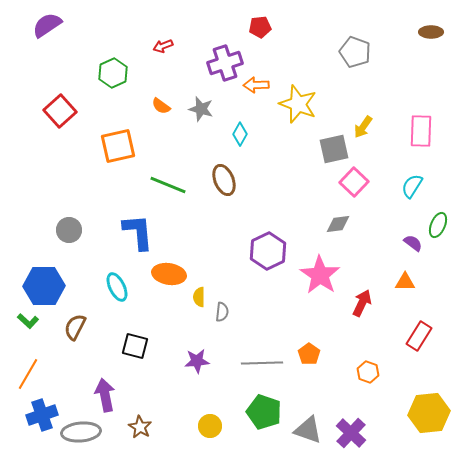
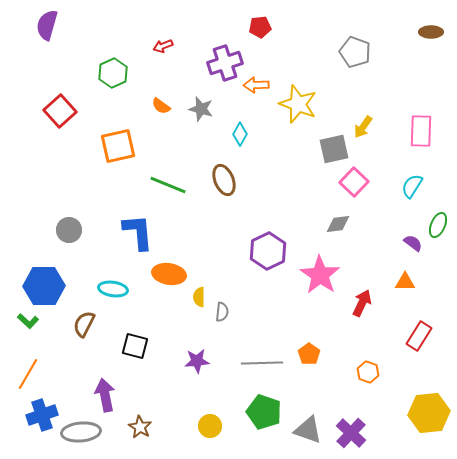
purple semicircle at (47, 25): rotated 40 degrees counterclockwise
cyan ellipse at (117, 287): moved 4 px left, 2 px down; rotated 56 degrees counterclockwise
brown semicircle at (75, 327): moved 9 px right, 3 px up
